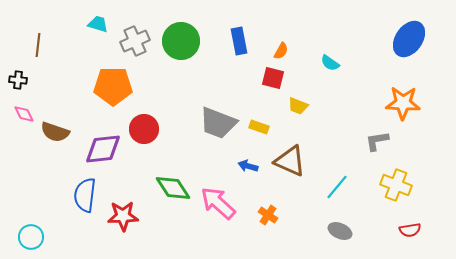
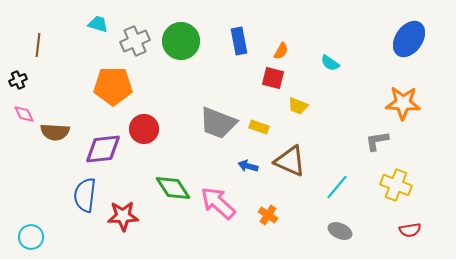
black cross: rotated 30 degrees counterclockwise
brown semicircle: rotated 16 degrees counterclockwise
